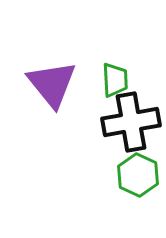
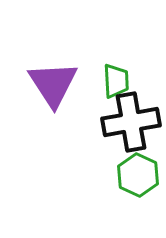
green trapezoid: moved 1 px right, 1 px down
purple triangle: moved 1 px right; rotated 6 degrees clockwise
